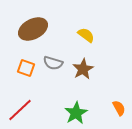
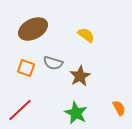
brown star: moved 3 px left, 7 px down
green star: rotated 15 degrees counterclockwise
